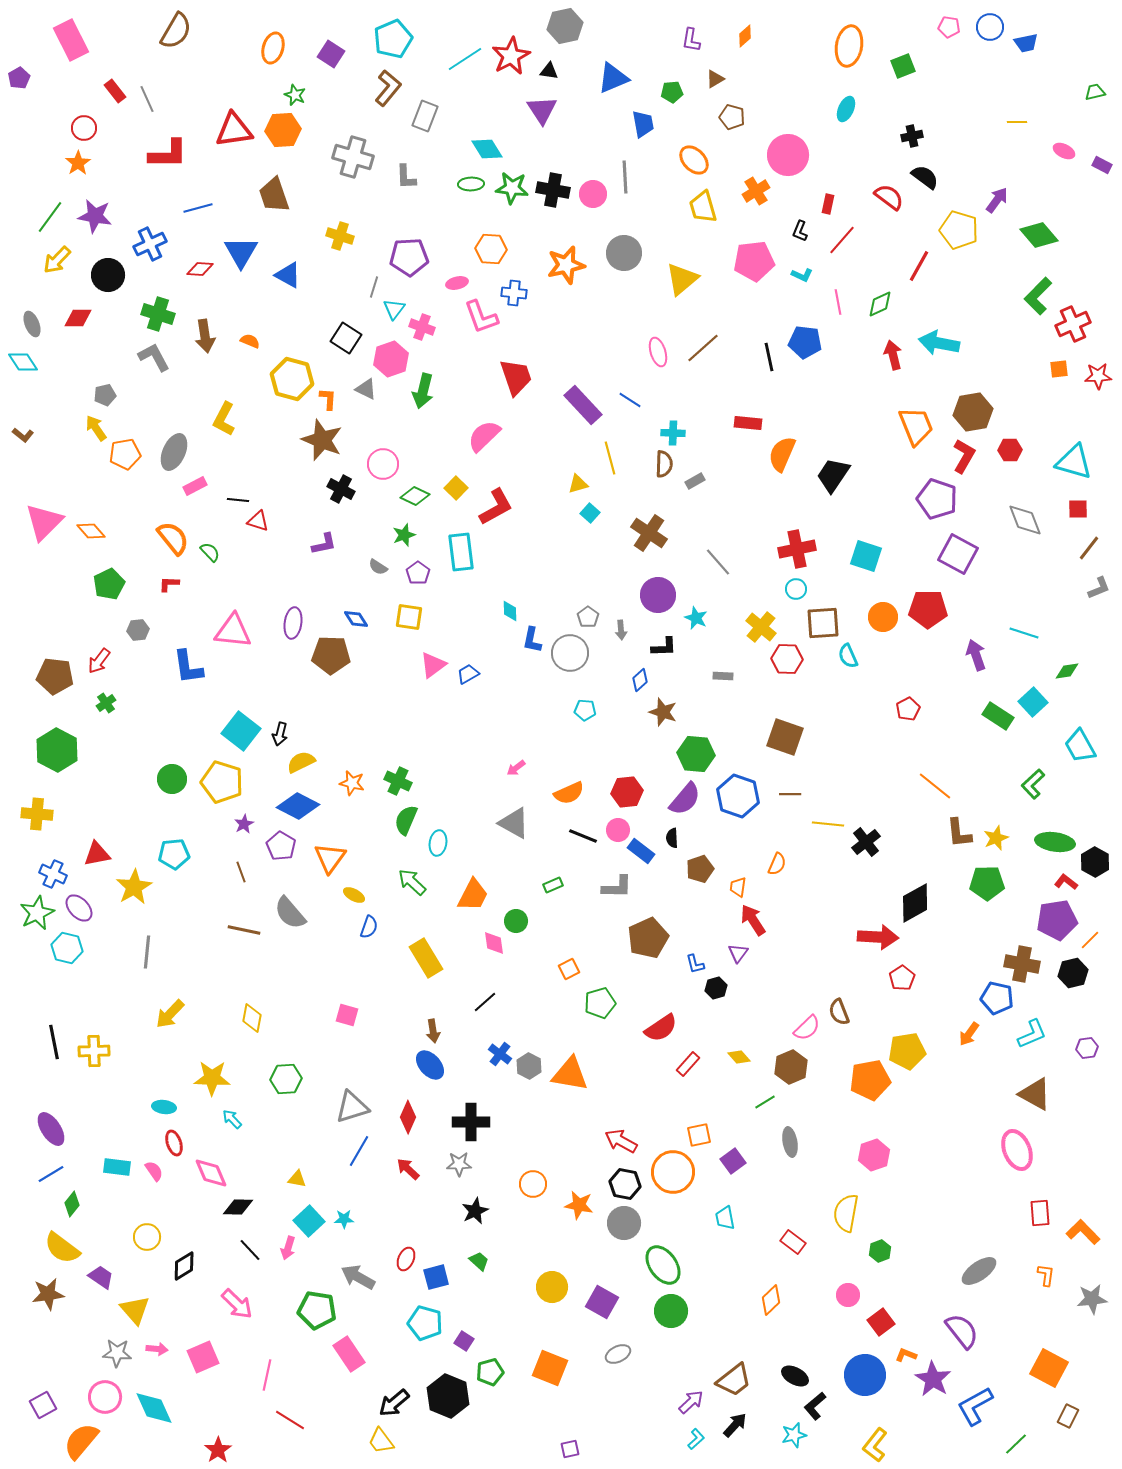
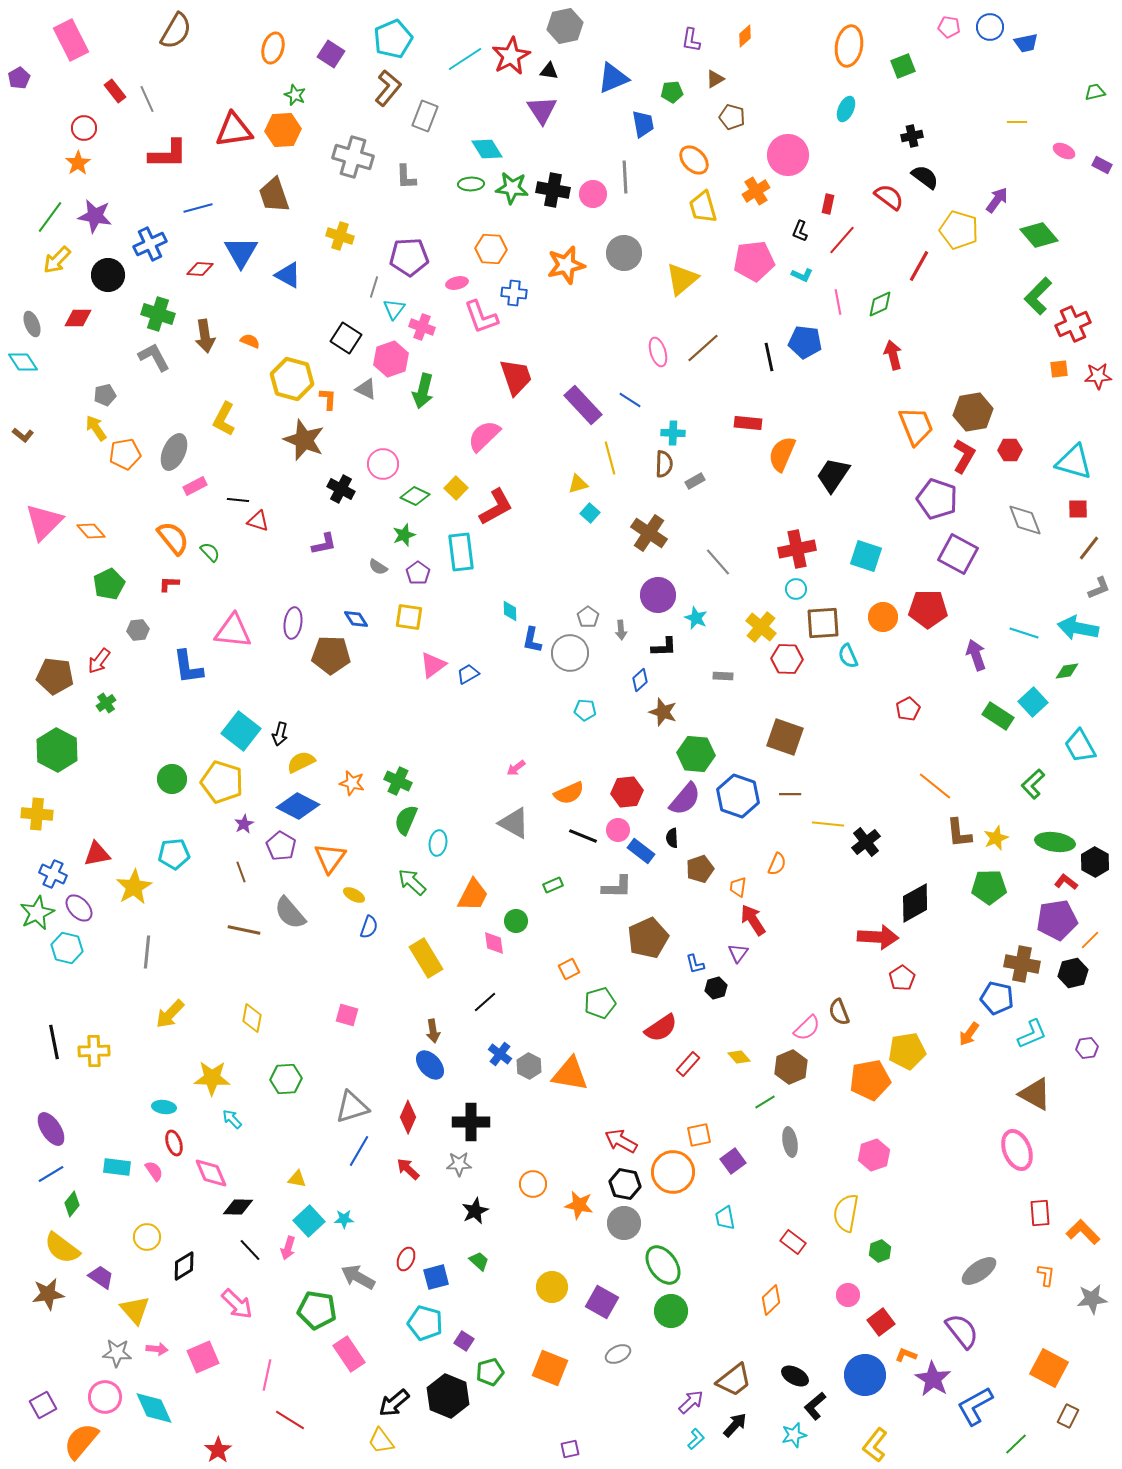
cyan arrow at (939, 343): moved 139 px right, 285 px down
brown star at (322, 440): moved 18 px left
green pentagon at (987, 883): moved 2 px right, 4 px down
